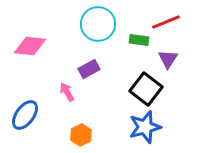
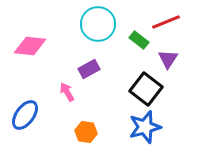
green rectangle: rotated 30 degrees clockwise
orange hexagon: moved 5 px right, 3 px up; rotated 25 degrees counterclockwise
